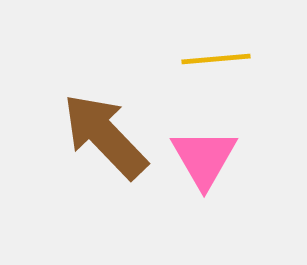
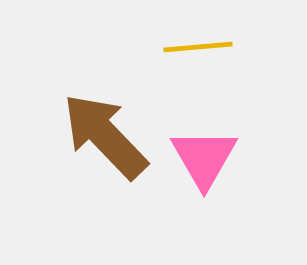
yellow line: moved 18 px left, 12 px up
